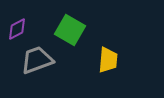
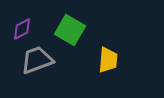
purple diamond: moved 5 px right
